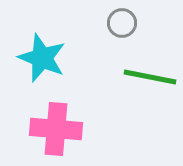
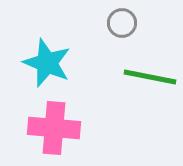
cyan star: moved 5 px right, 5 px down
pink cross: moved 2 px left, 1 px up
